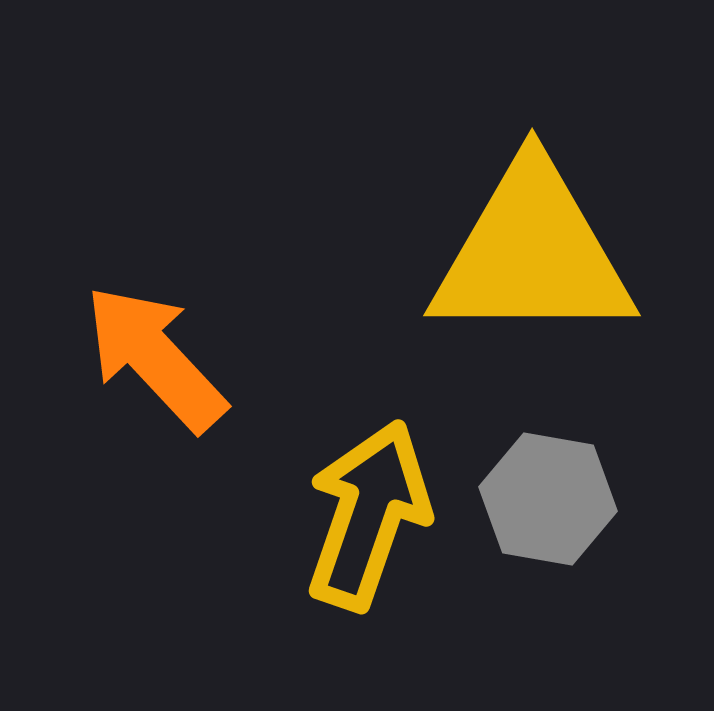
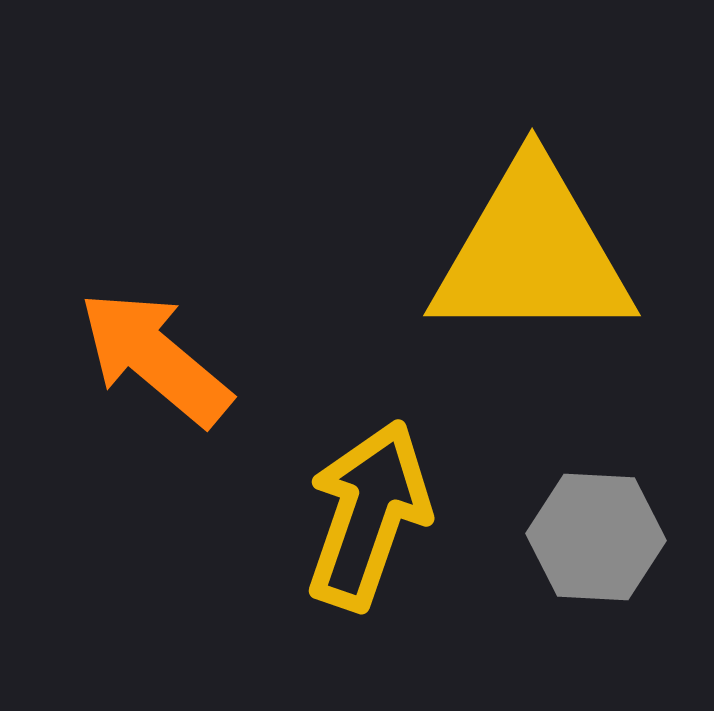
orange arrow: rotated 7 degrees counterclockwise
gray hexagon: moved 48 px right, 38 px down; rotated 7 degrees counterclockwise
